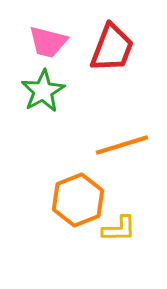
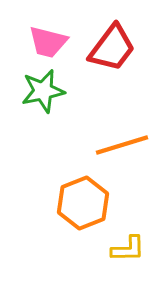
red trapezoid: rotated 16 degrees clockwise
green star: rotated 18 degrees clockwise
orange hexagon: moved 5 px right, 3 px down
yellow L-shape: moved 9 px right, 20 px down
